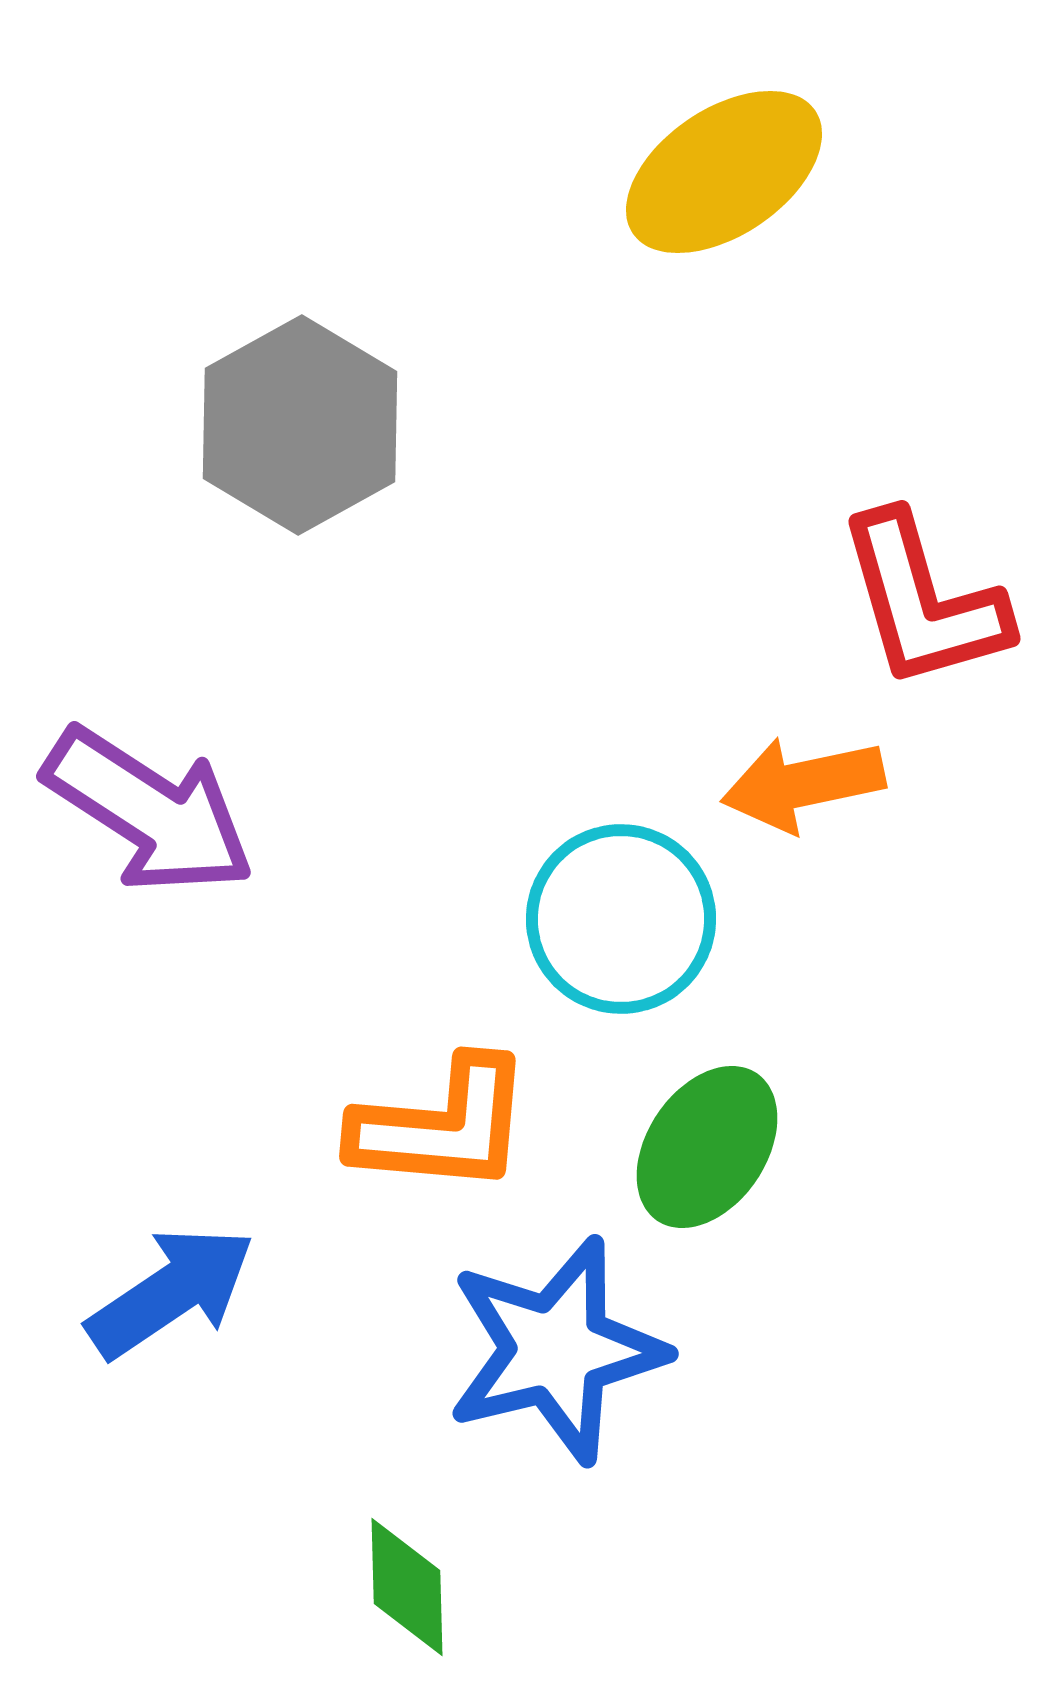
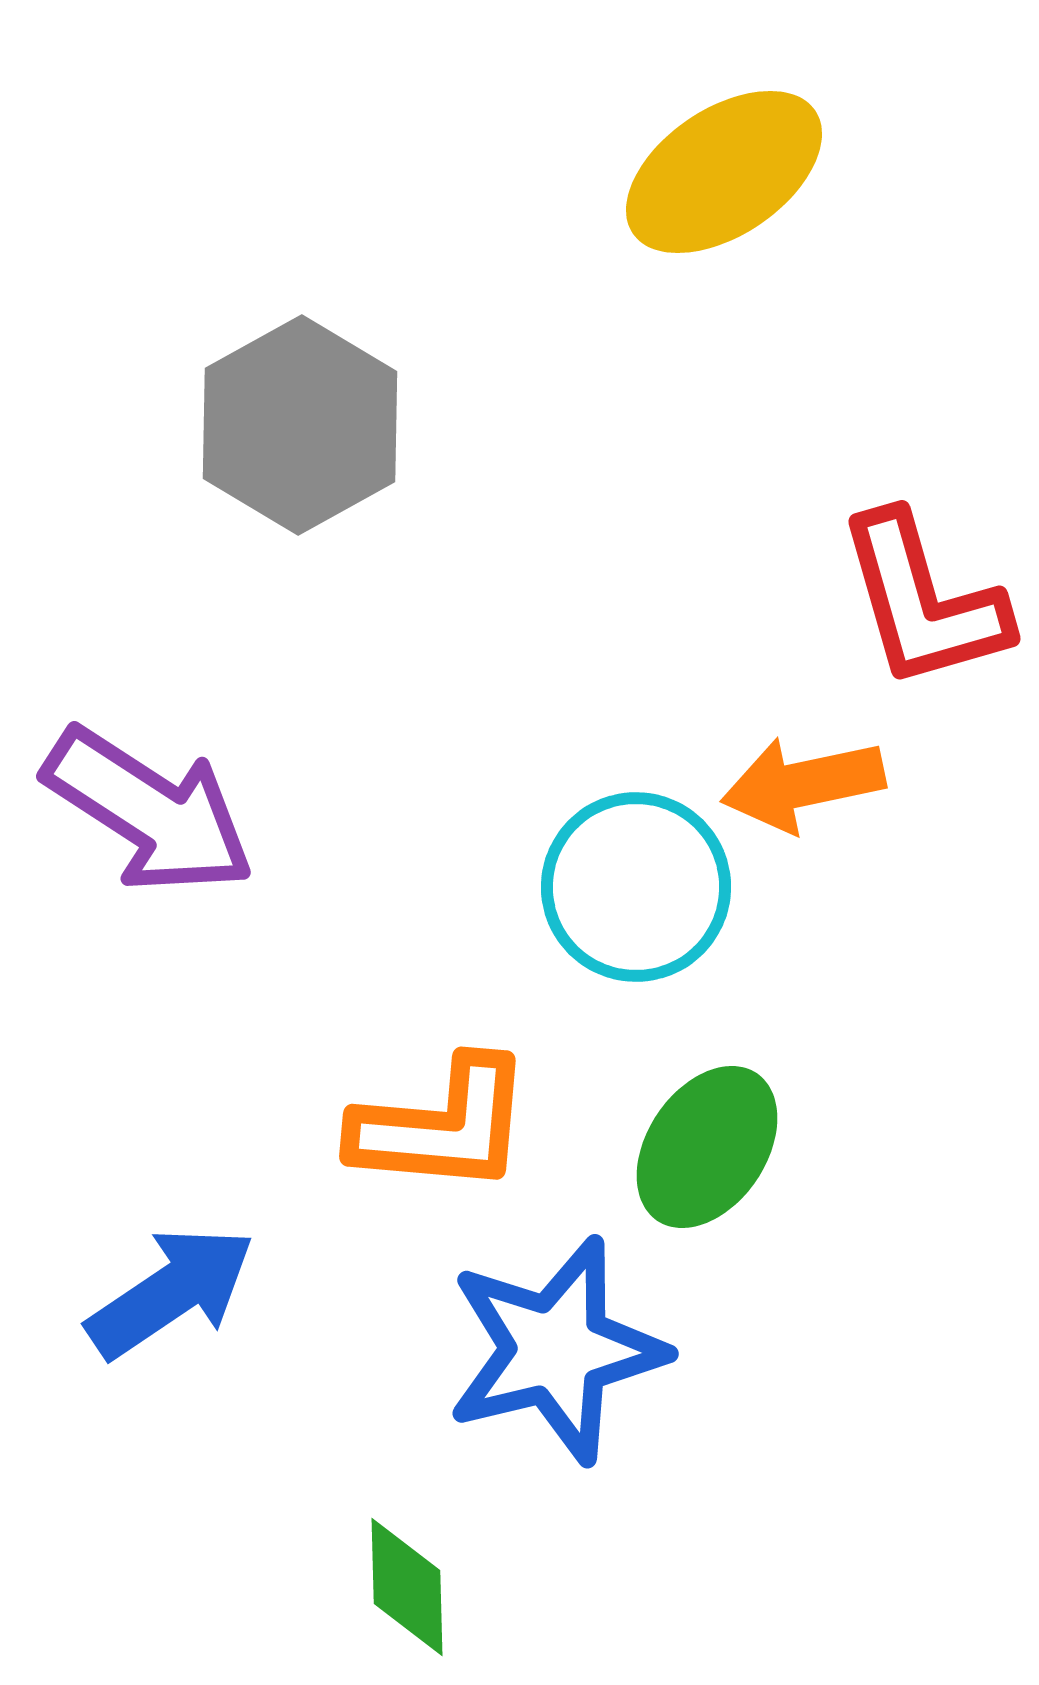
cyan circle: moved 15 px right, 32 px up
